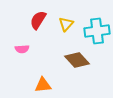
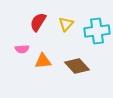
red semicircle: moved 2 px down
brown diamond: moved 6 px down
orange triangle: moved 24 px up
